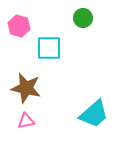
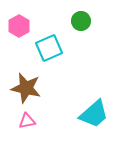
green circle: moved 2 px left, 3 px down
pink hexagon: rotated 15 degrees clockwise
cyan square: rotated 24 degrees counterclockwise
pink triangle: moved 1 px right
